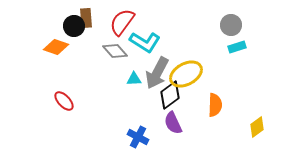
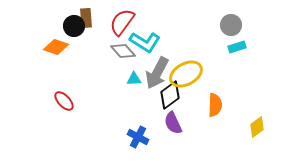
gray diamond: moved 8 px right
